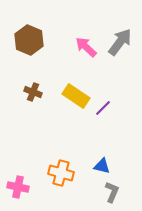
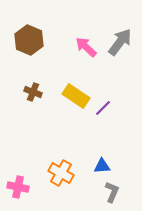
blue triangle: rotated 18 degrees counterclockwise
orange cross: rotated 15 degrees clockwise
